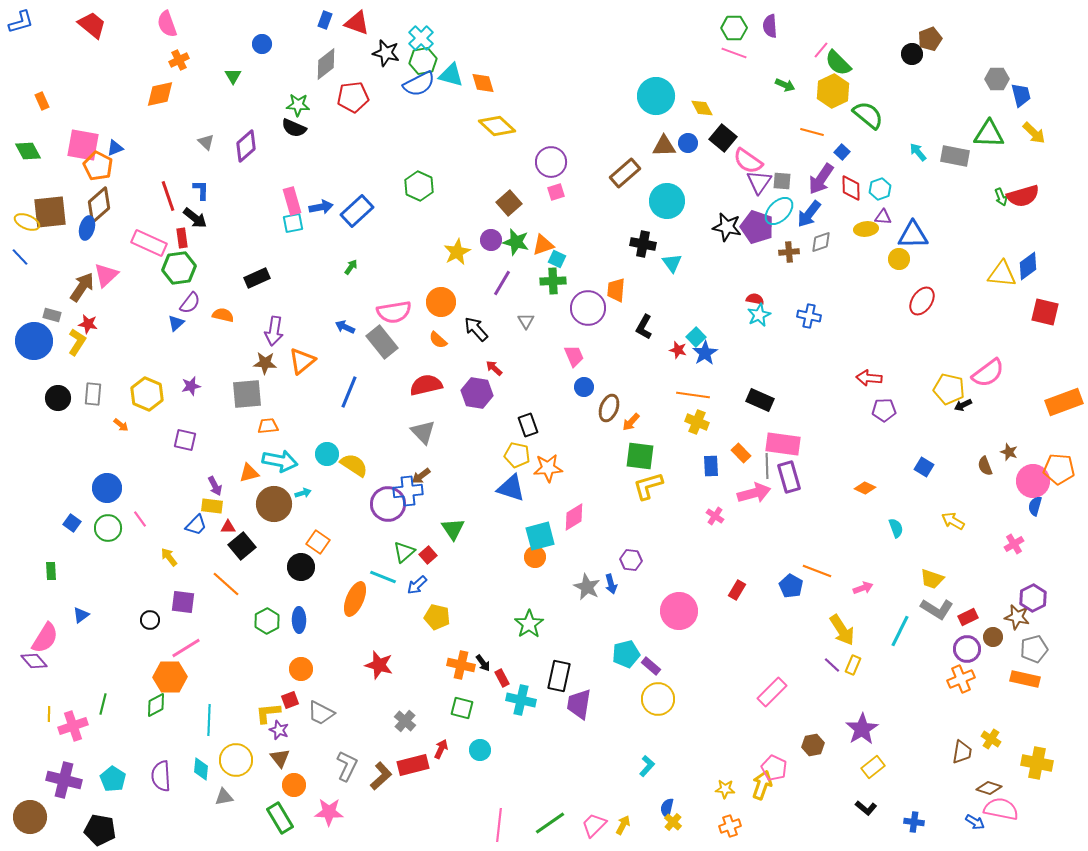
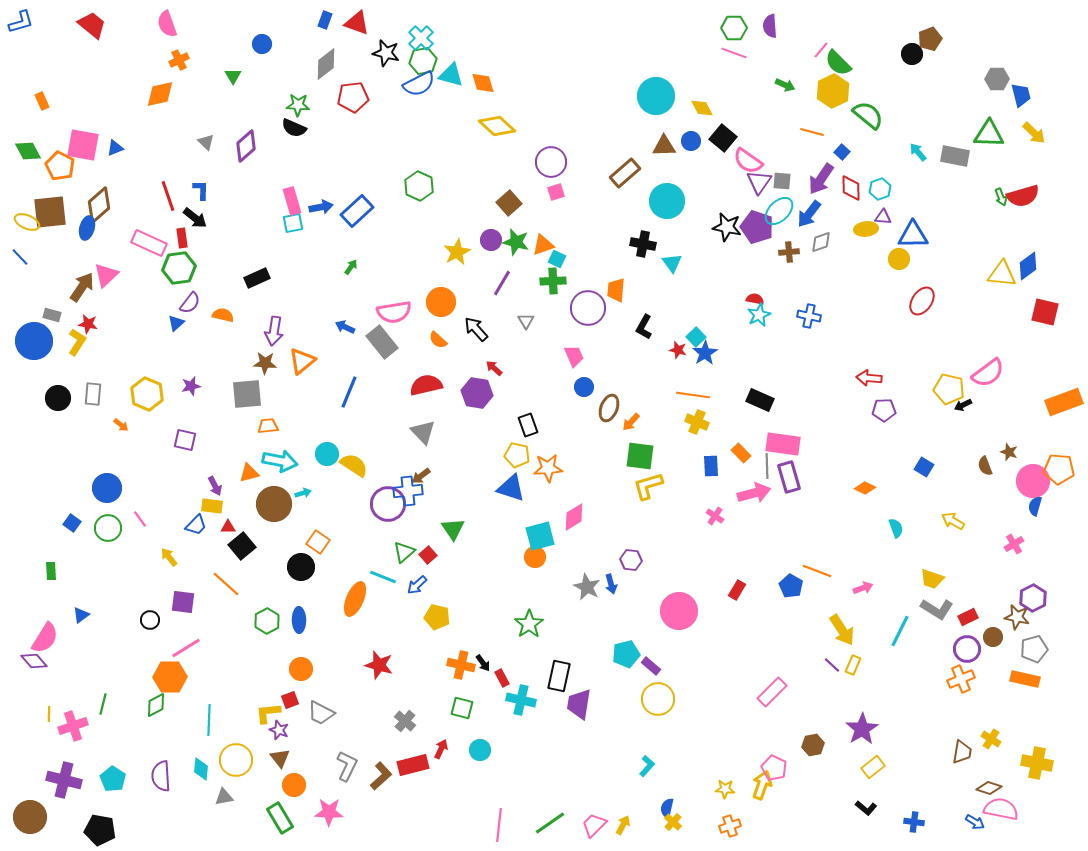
blue circle at (688, 143): moved 3 px right, 2 px up
orange pentagon at (98, 166): moved 38 px left
